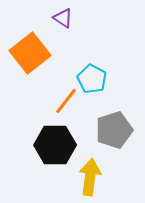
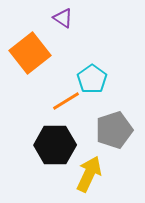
cyan pentagon: rotated 8 degrees clockwise
orange line: rotated 20 degrees clockwise
yellow arrow: moved 1 px left, 3 px up; rotated 18 degrees clockwise
